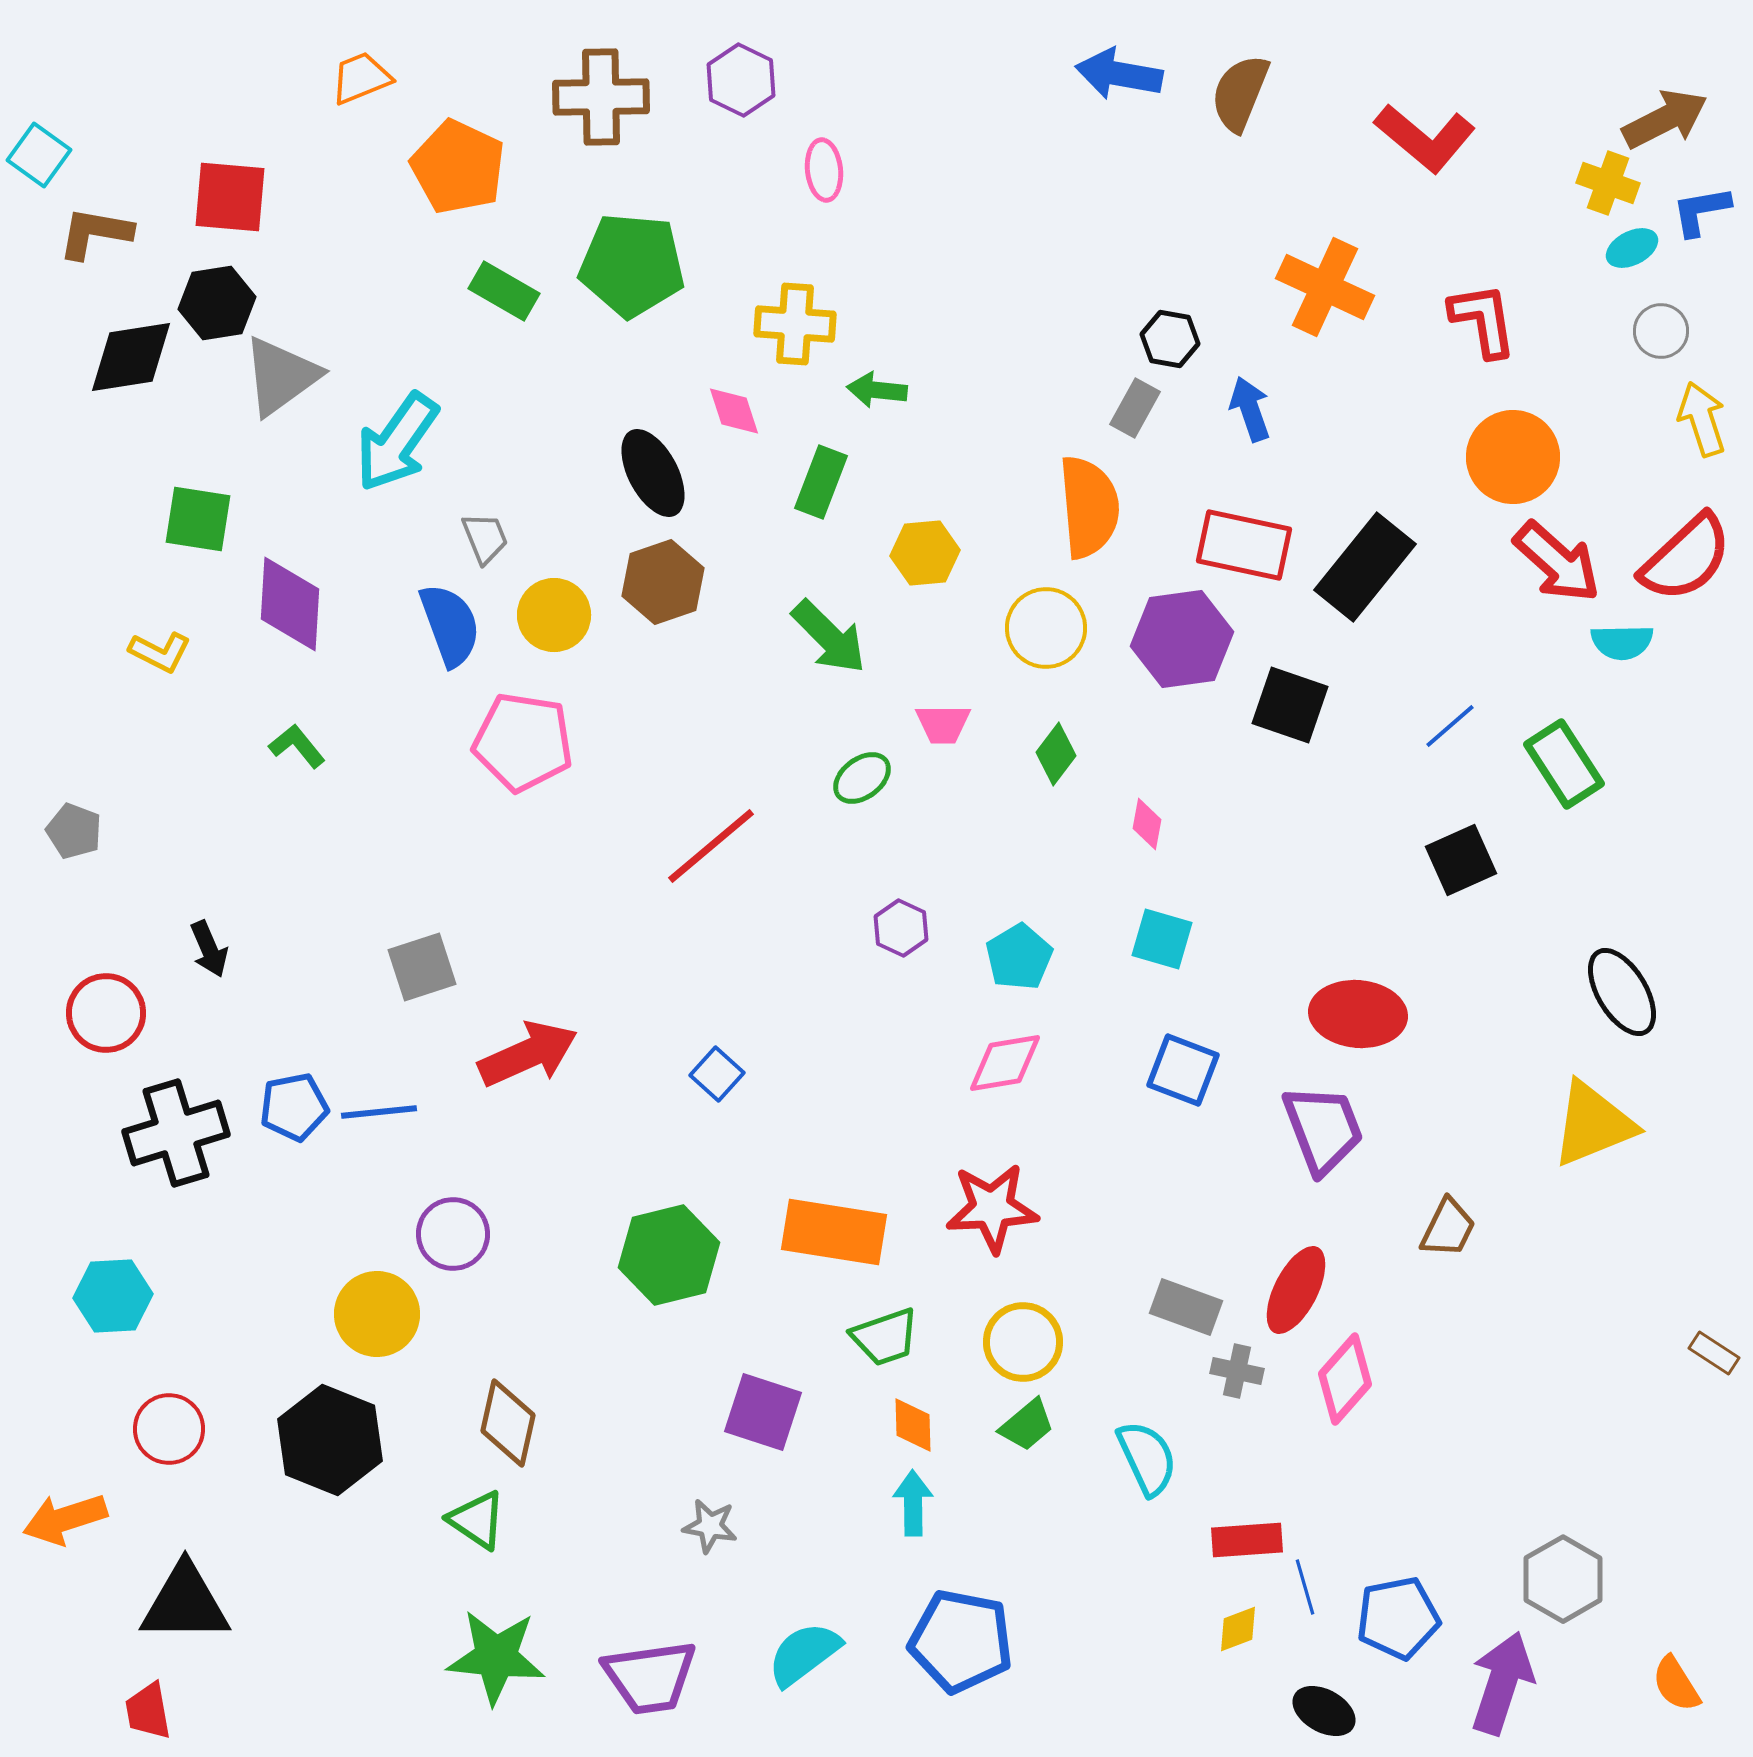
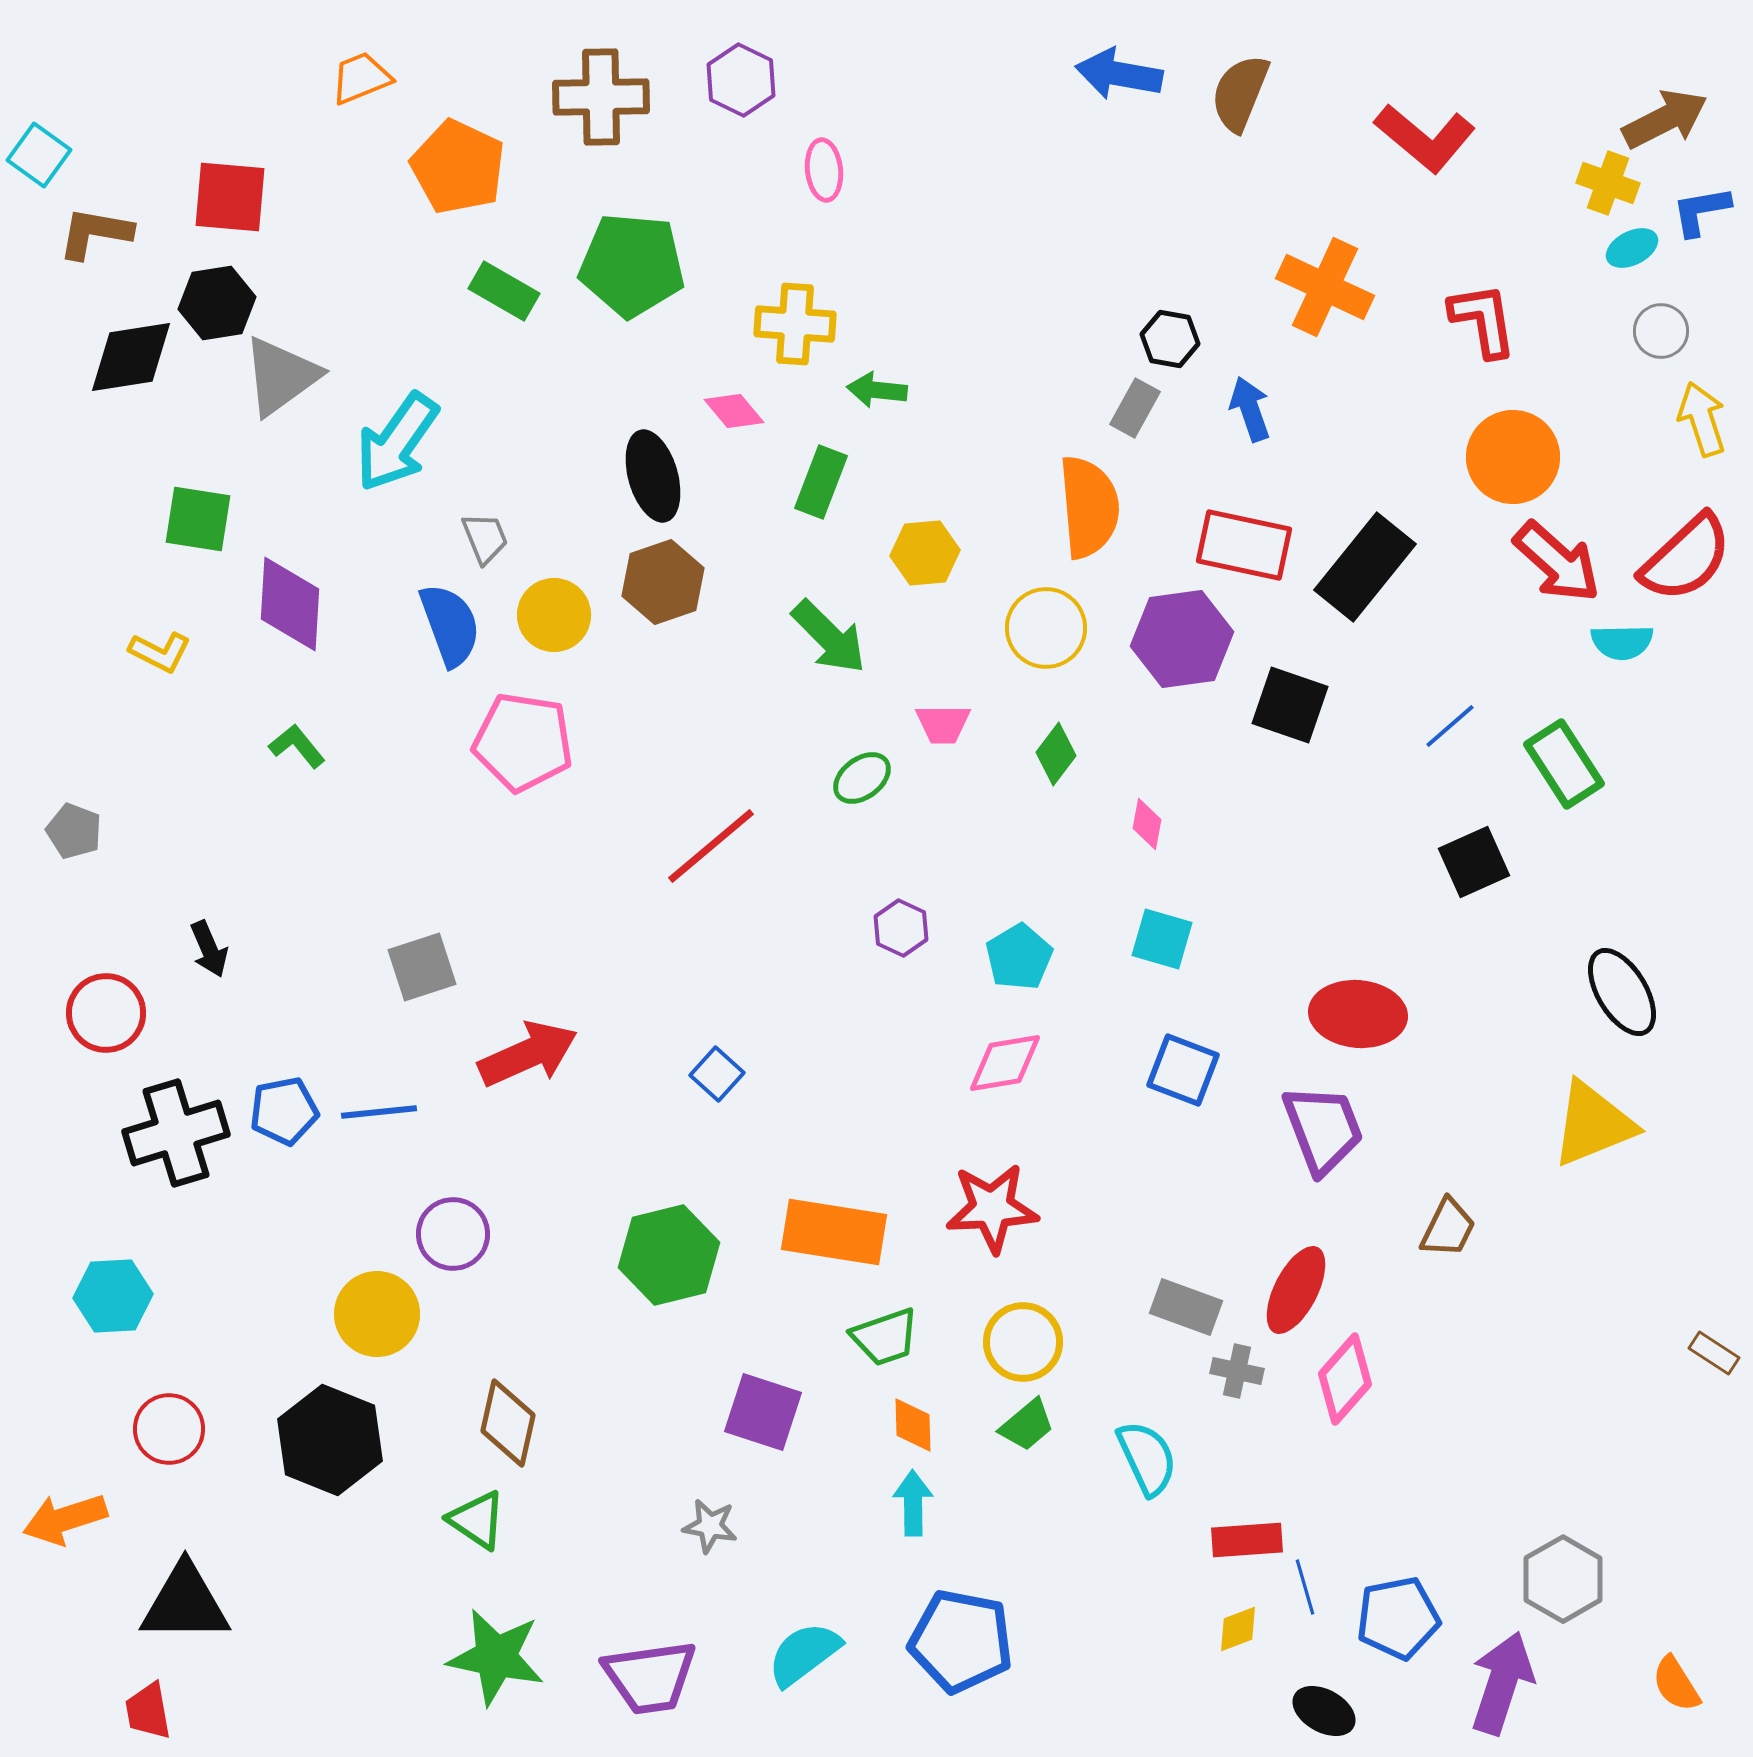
pink diamond at (734, 411): rotated 22 degrees counterclockwise
black ellipse at (653, 473): moved 3 px down; rotated 12 degrees clockwise
black square at (1461, 860): moved 13 px right, 2 px down
blue pentagon at (294, 1107): moved 10 px left, 4 px down
green star at (496, 1657): rotated 6 degrees clockwise
